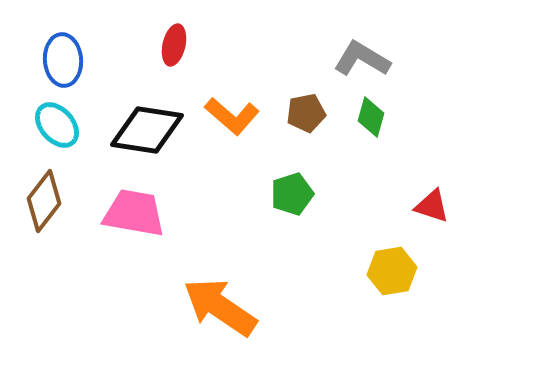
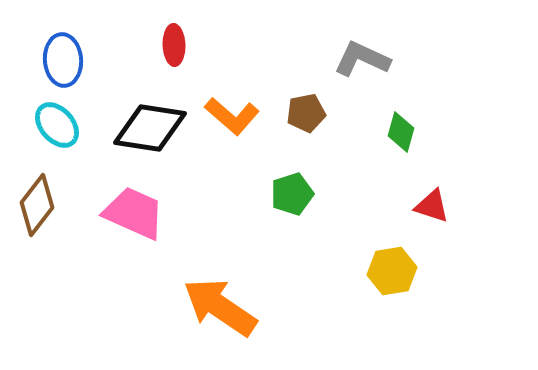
red ellipse: rotated 15 degrees counterclockwise
gray L-shape: rotated 6 degrees counterclockwise
green diamond: moved 30 px right, 15 px down
black diamond: moved 3 px right, 2 px up
brown diamond: moved 7 px left, 4 px down
pink trapezoid: rotated 14 degrees clockwise
